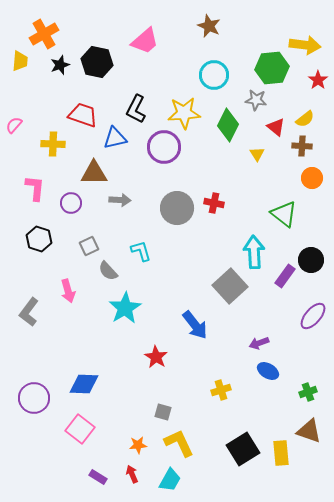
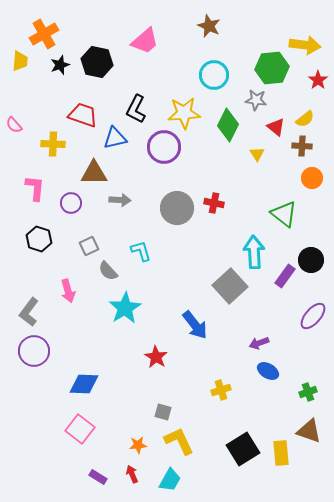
pink semicircle at (14, 125): rotated 84 degrees counterclockwise
purple circle at (34, 398): moved 47 px up
yellow L-shape at (179, 443): moved 2 px up
